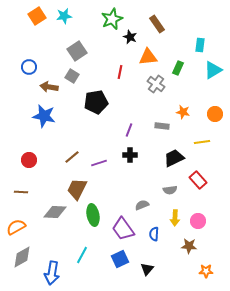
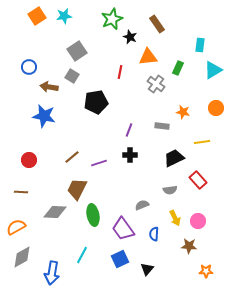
orange circle at (215, 114): moved 1 px right, 6 px up
yellow arrow at (175, 218): rotated 28 degrees counterclockwise
